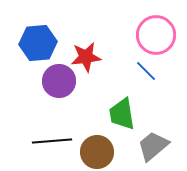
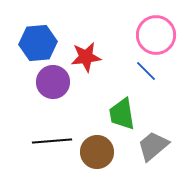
purple circle: moved 6 px left, 1 px down
